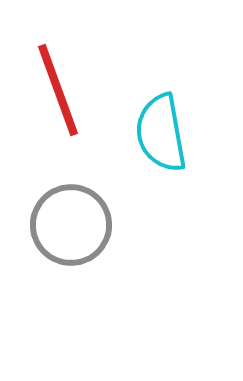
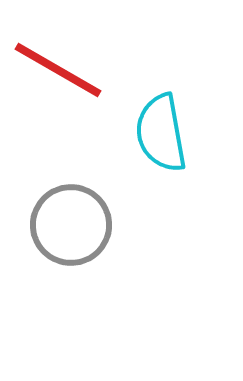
red line: moved 20 px up; rotated 40 degrees counterclockwise
